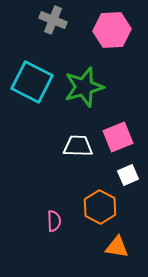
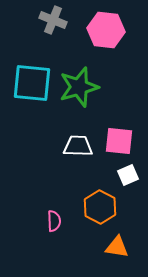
pink hexagon: moved 6 px left; rotated 9 degrees clockwise
cyan square: moved 1 px down; rotated 21 degrees counterclockwise
green star: moved 5 px left
pink square: moved 1 px right, 4 px down; rotated 28 degrees clockwise
